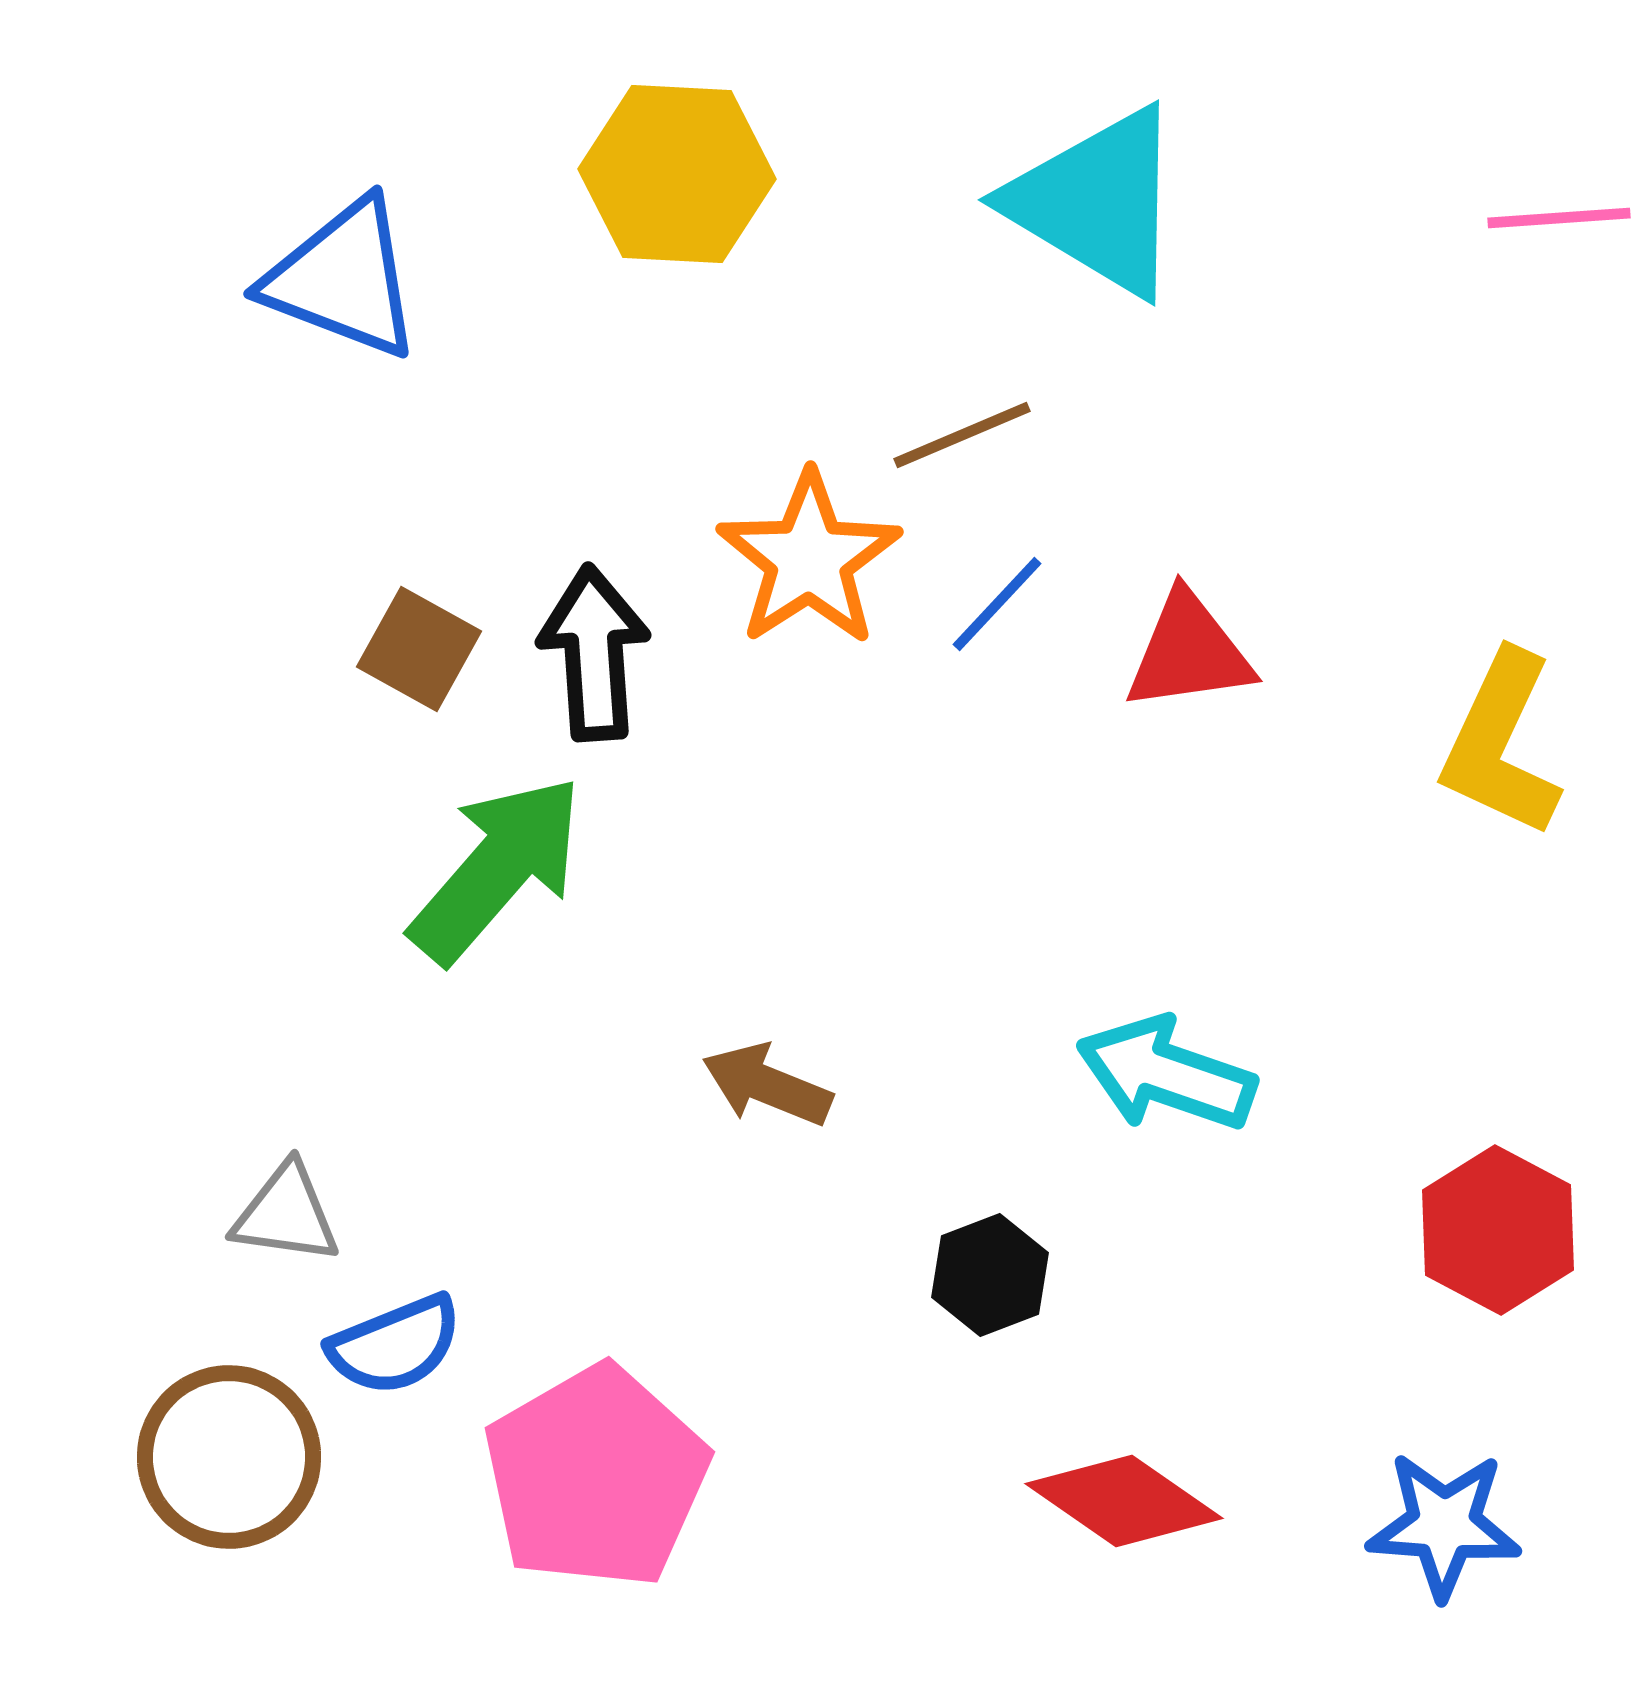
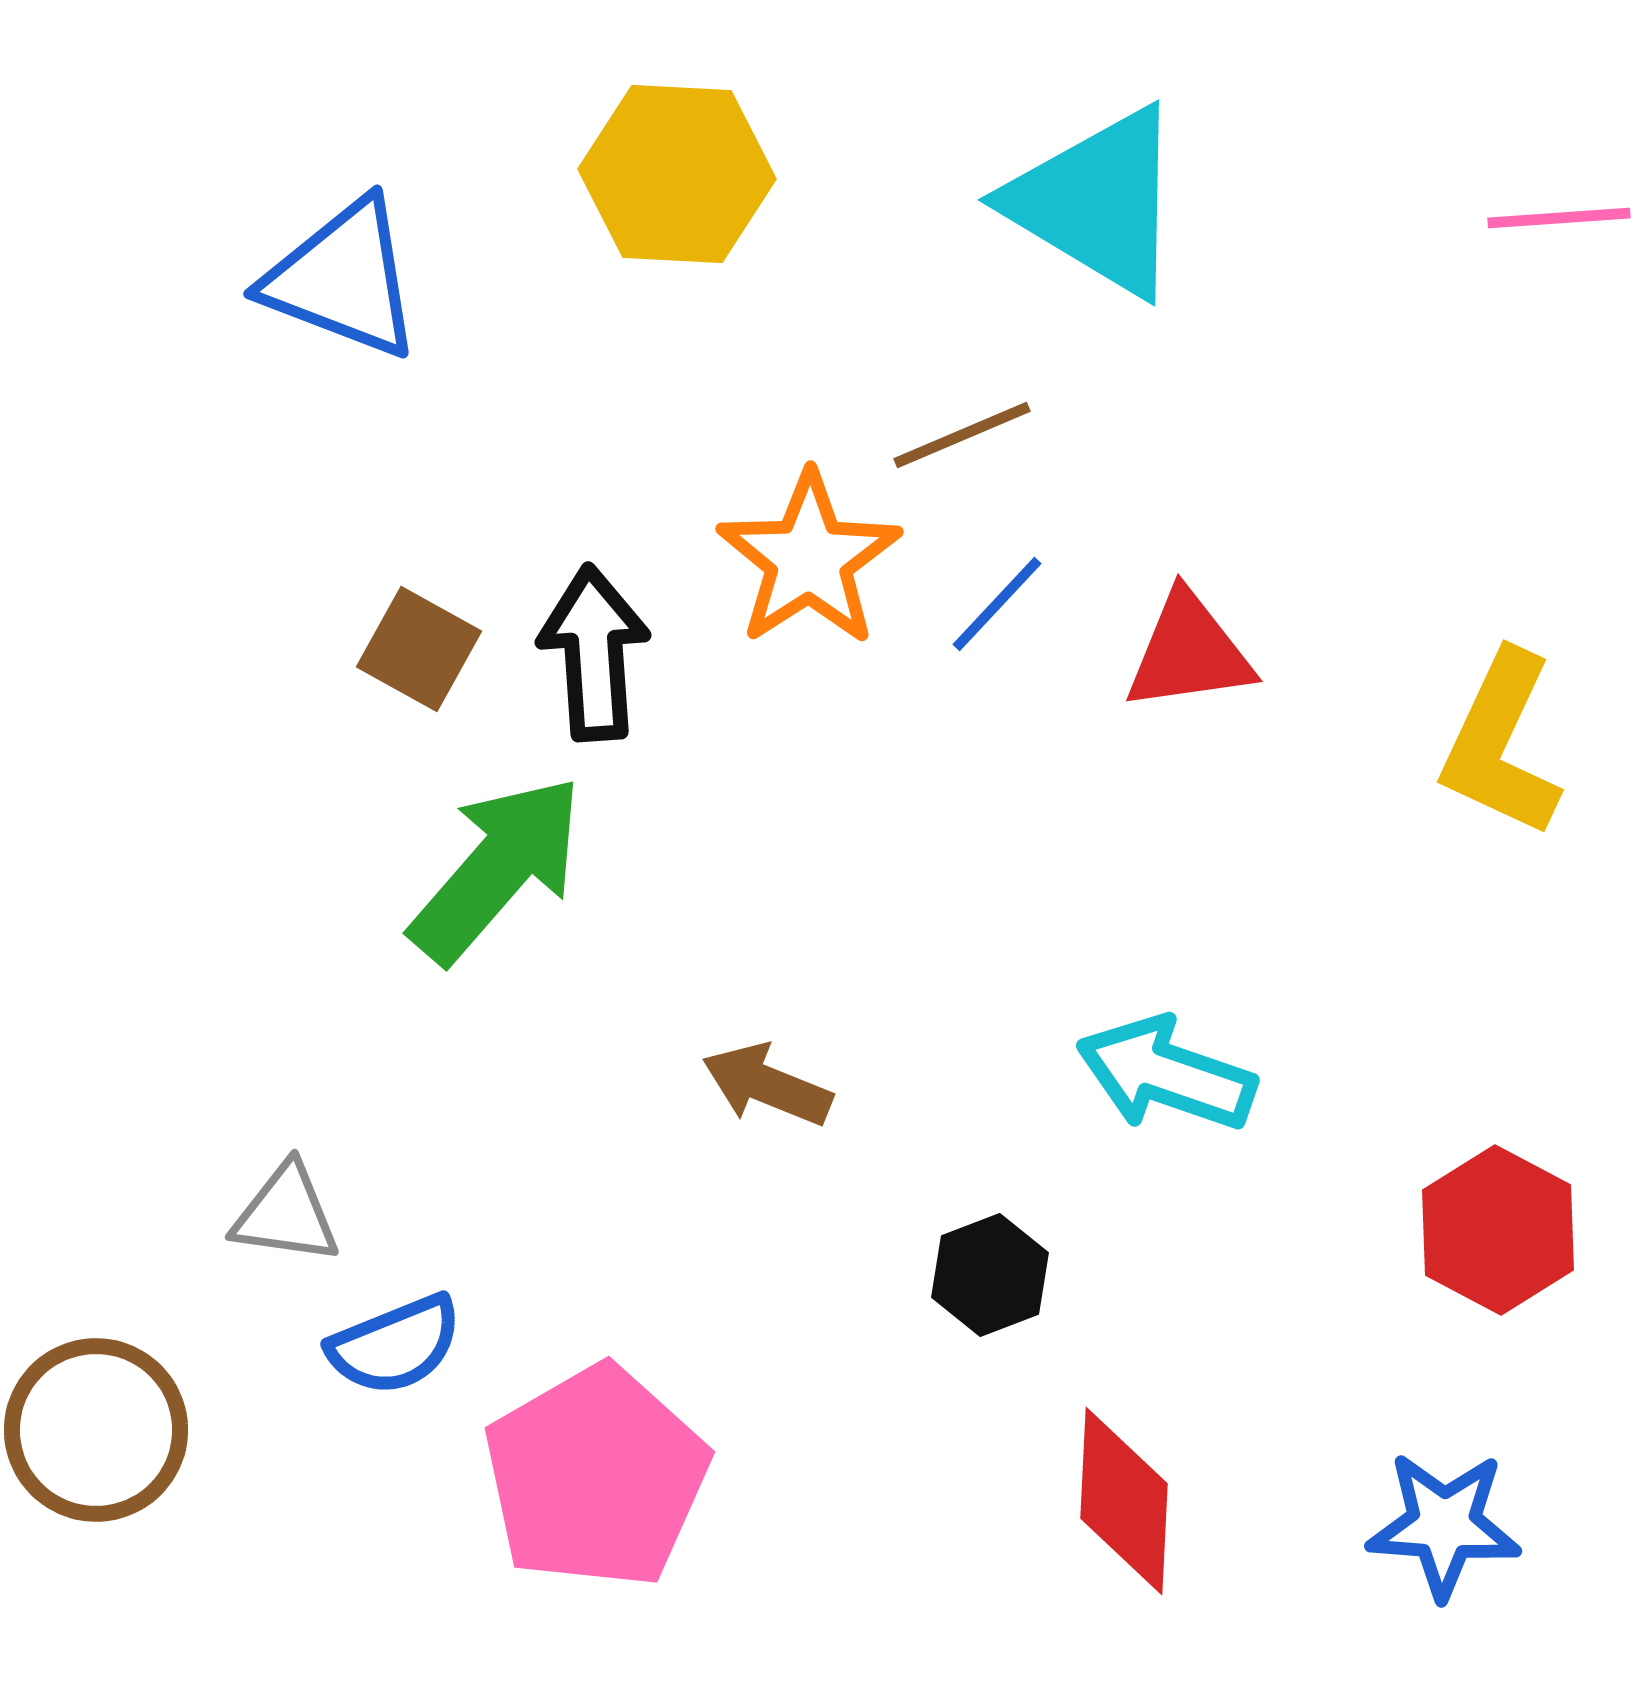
brown circle: moved 133 px left, 27 px up
red diamond: rotated 58 degrees clockwise
